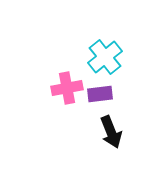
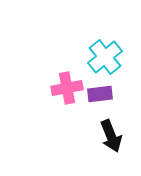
black arrow: moved 4 px down
